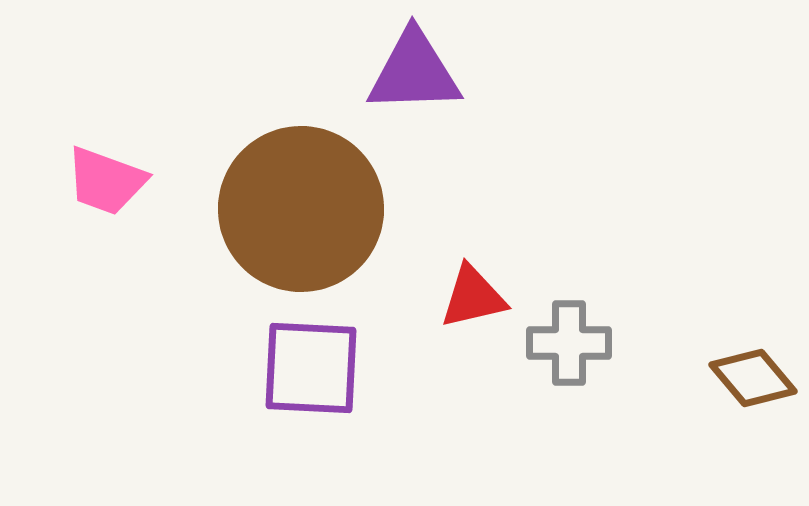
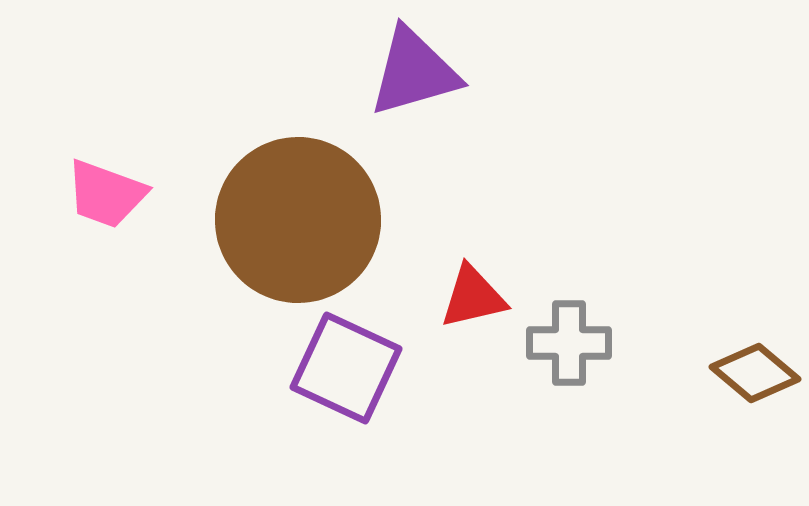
purple triangle: rotated 14 degrees counterclockwise
pink trapezoid: moved 13 px down
brown circle: moved 3 px left, 11 px down
purple square: moved 35 px right; rotated 22 degrees clockwise
brown diamond: moved 2 px right, 5 px up; rotated 10 degrees counterclockwise
